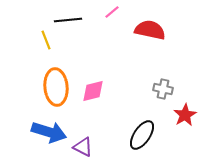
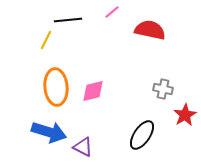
yellow line: rotated 48 degrees clockwise
